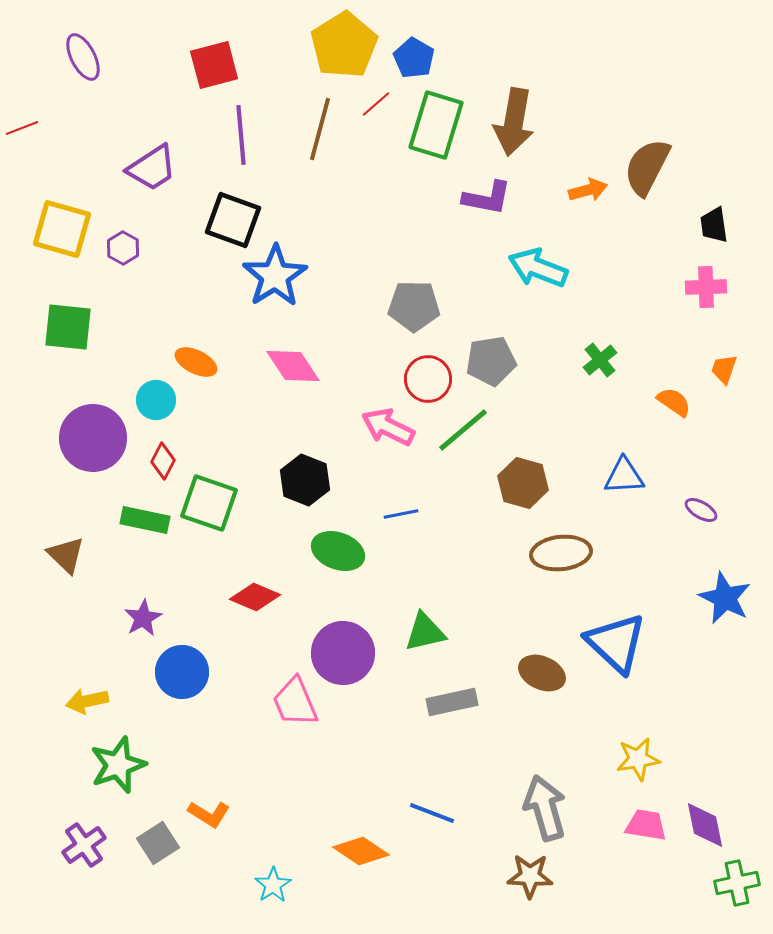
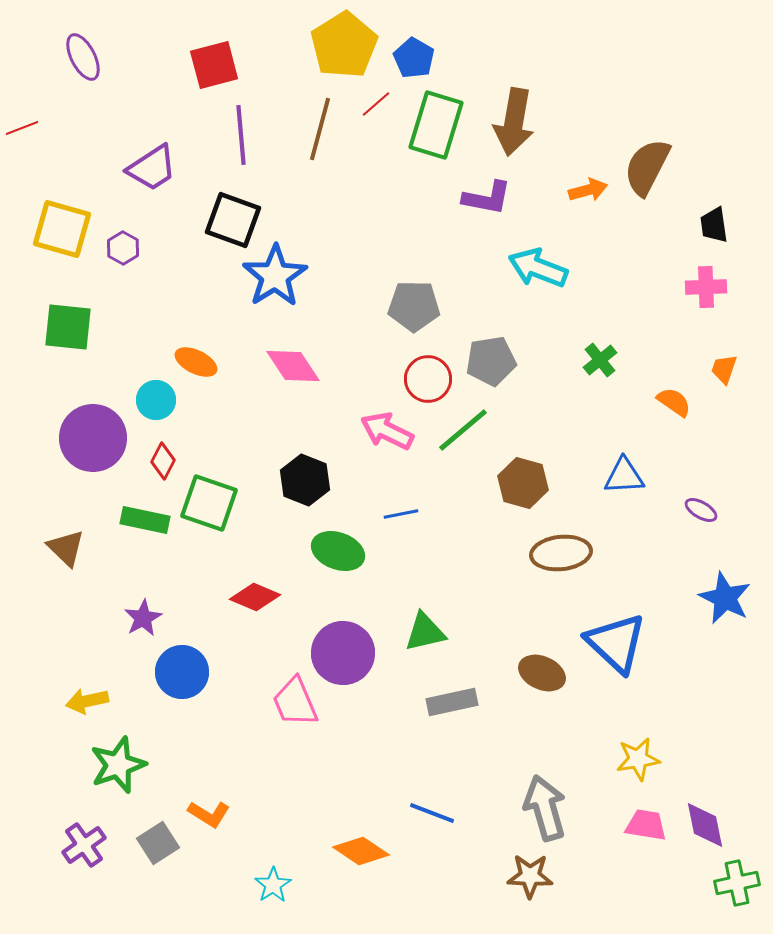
pink arrow at (388, 427): moved 1 px left, 4 px down
brown triangle at (66, 555): moved 7 px up
